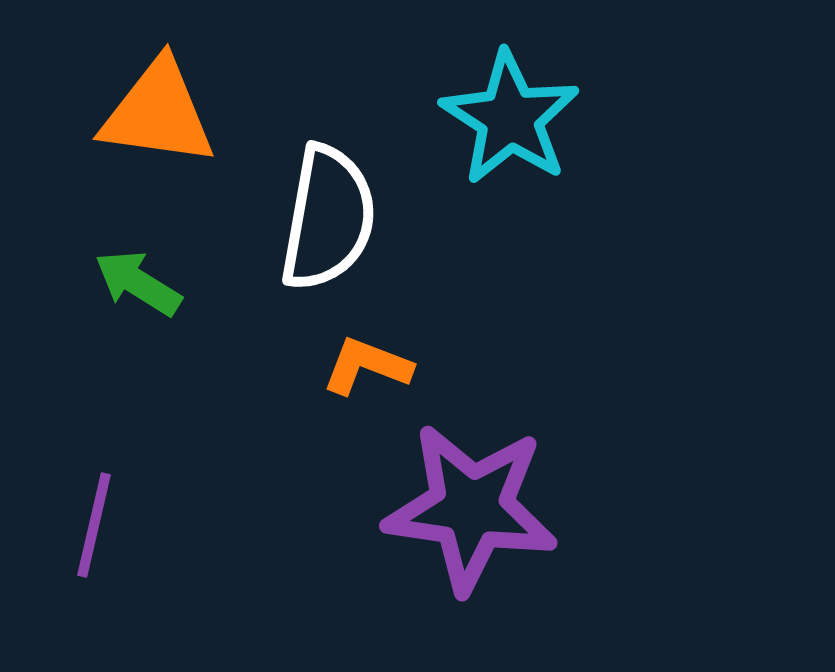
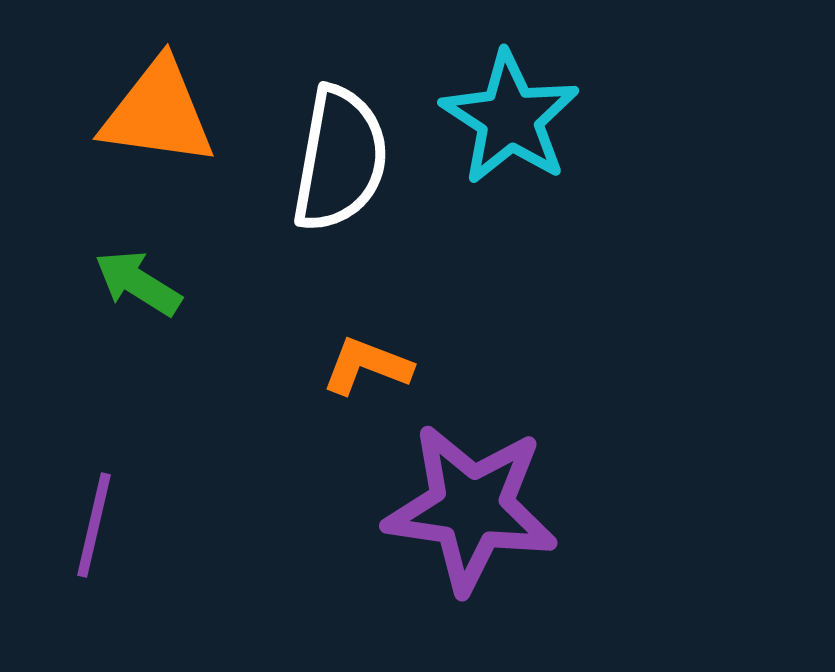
white semicircle: moved 12 px right, 59 px up
